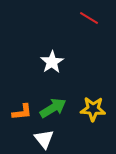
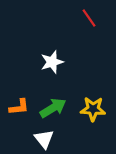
red line: rotated 24 degrees clockwise
white star: rotated 15 degrees clockwise
orange L-shape: moved 3 px left, 5 px up
